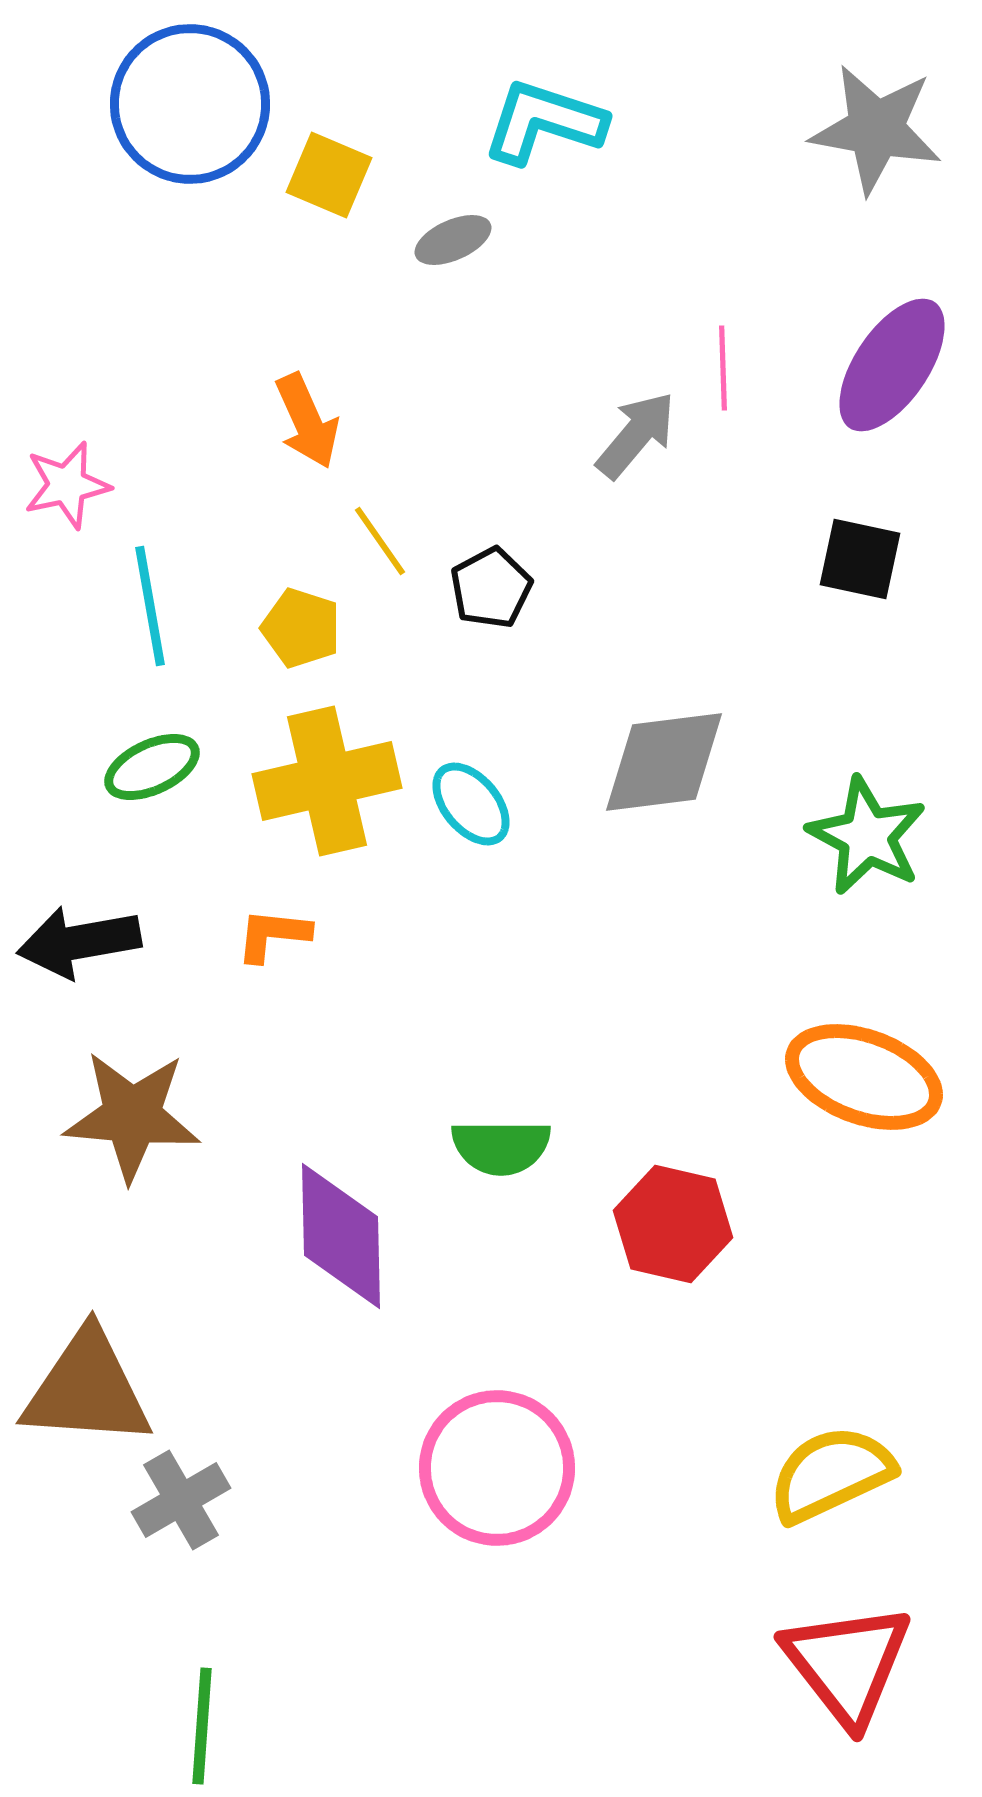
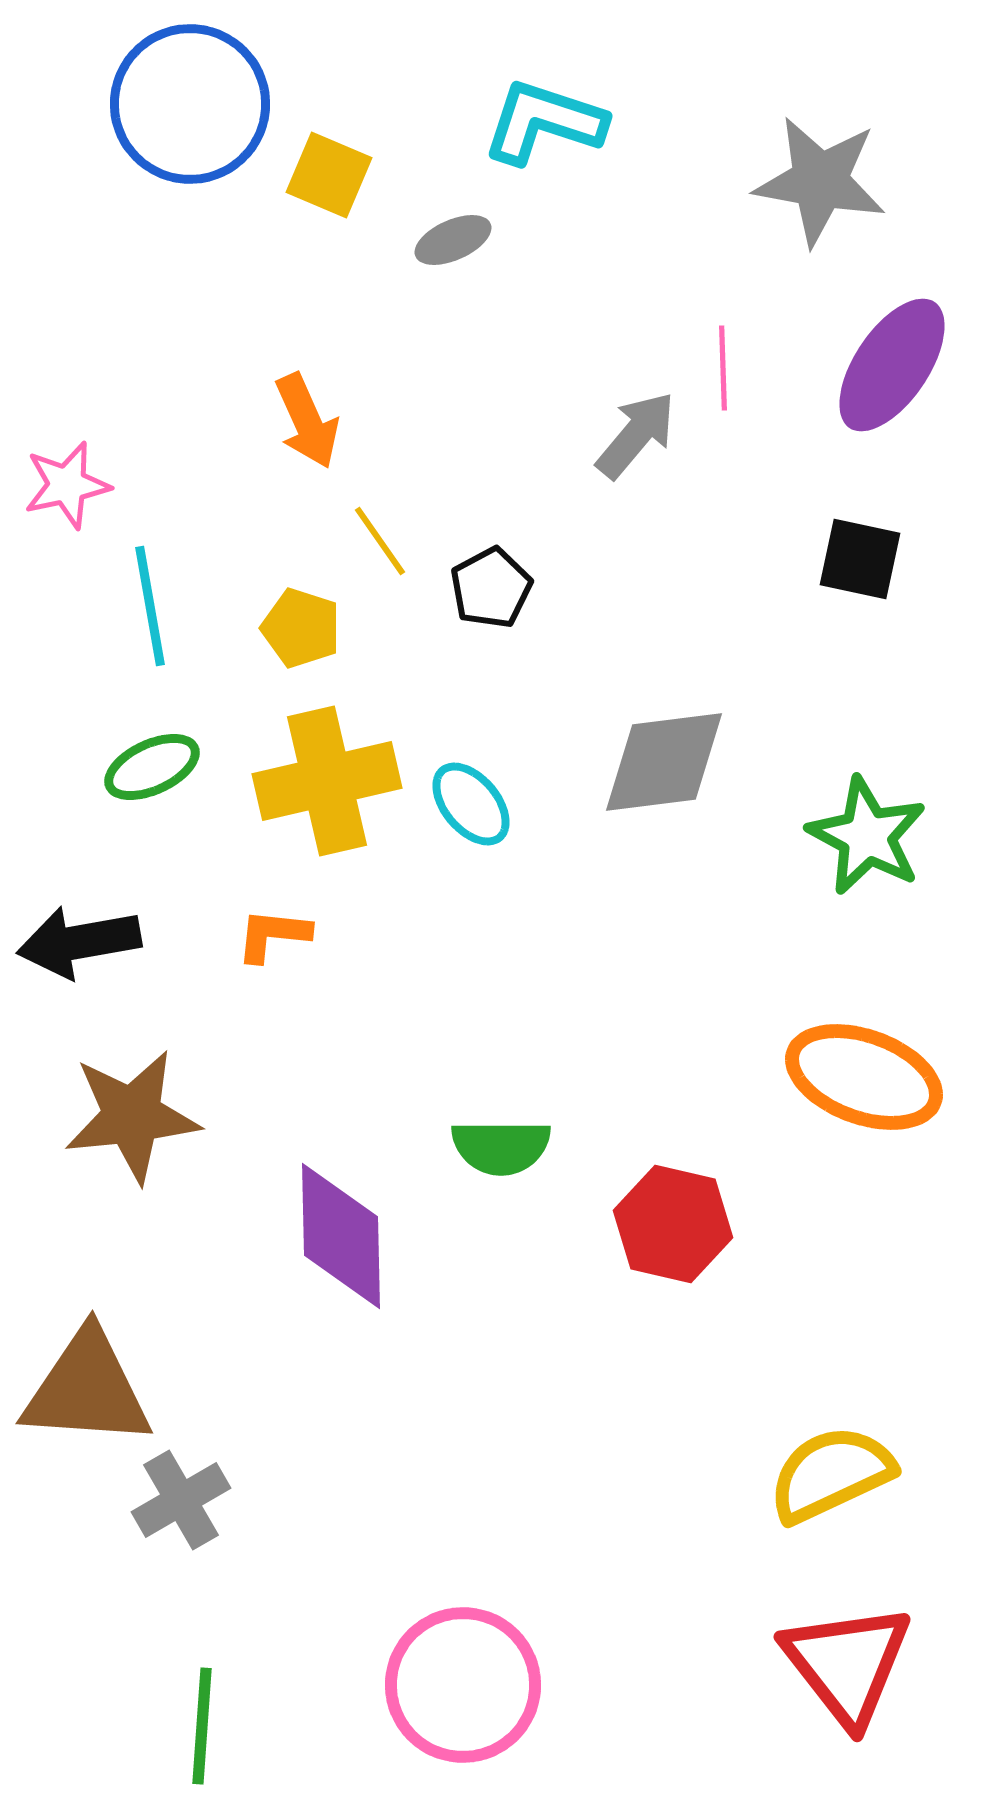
gray star: moved 56 px left, 52 px down
brown star: rotated 11 degrees counterclockwise
pink circle: moved 34 px left, 217 px down
